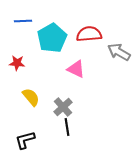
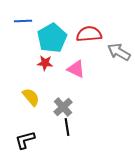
red star: moved 28 px right
